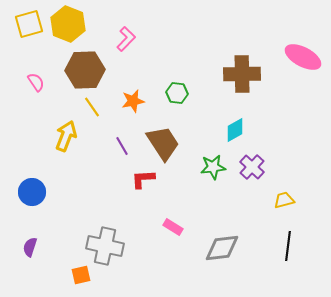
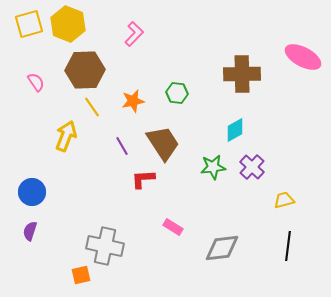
pink L-shape: moved 8 px right, 5 px up
purple semicircle: moved 16 px up
